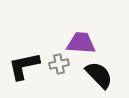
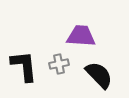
purple trapezoid: moved 7 px up
black L-shape: rotated 96 degrees clockwise
